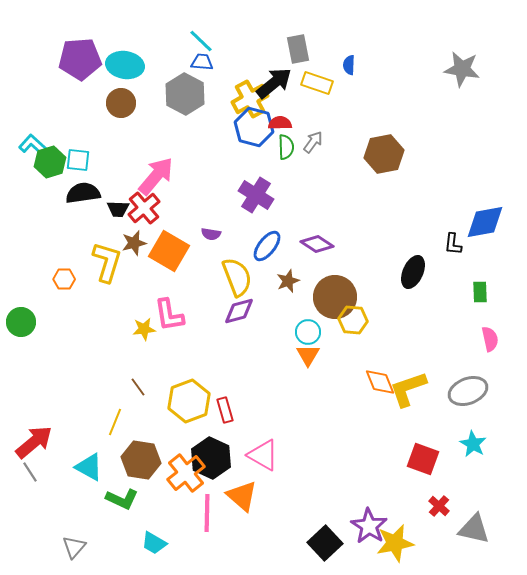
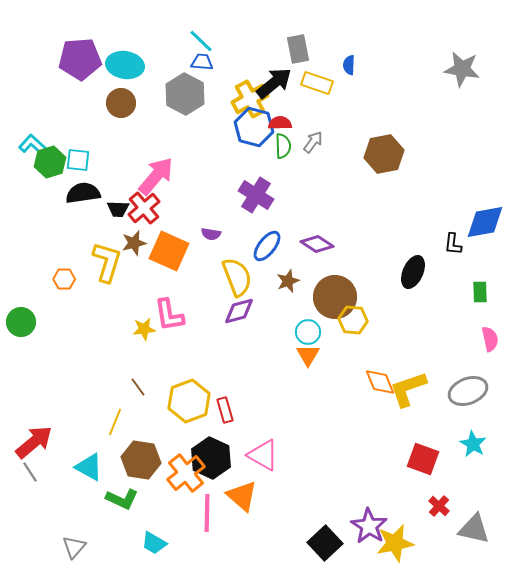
green semicircle at (286, 147): moved 3 px left, 1 px up
orange square at (169, 251): rotated 6 degrees counterclockwise
